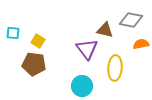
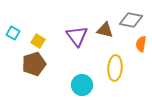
cyan square: rotated 24 degrees clockwise
orange semicircle: rotated 70 degrees counterclockwise
purple triangle: moved 10 px left, 13 px up
brown pentagon: rotated 25 degrees counterclockwise
cyan circle: moved 1 px up
